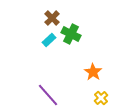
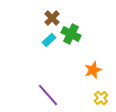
orange star: moved 2 px up; rotated 18 degrees clockwise
